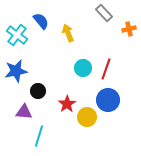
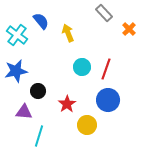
orange cross: rotated 32 degrees counterclockwise
cyan circle: moved 1 px left, 1 px up
yellow circle: moved 8 px down
